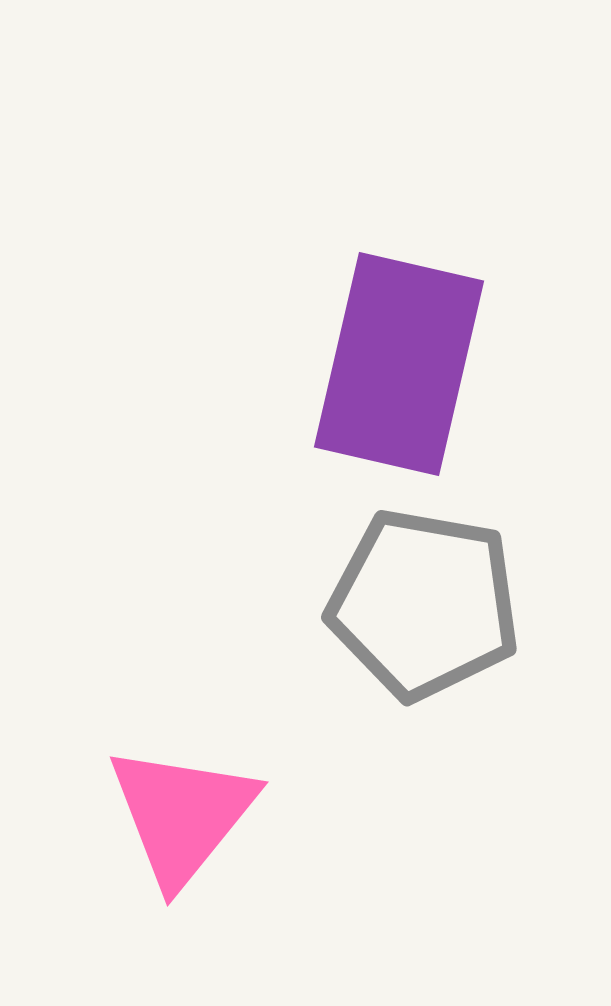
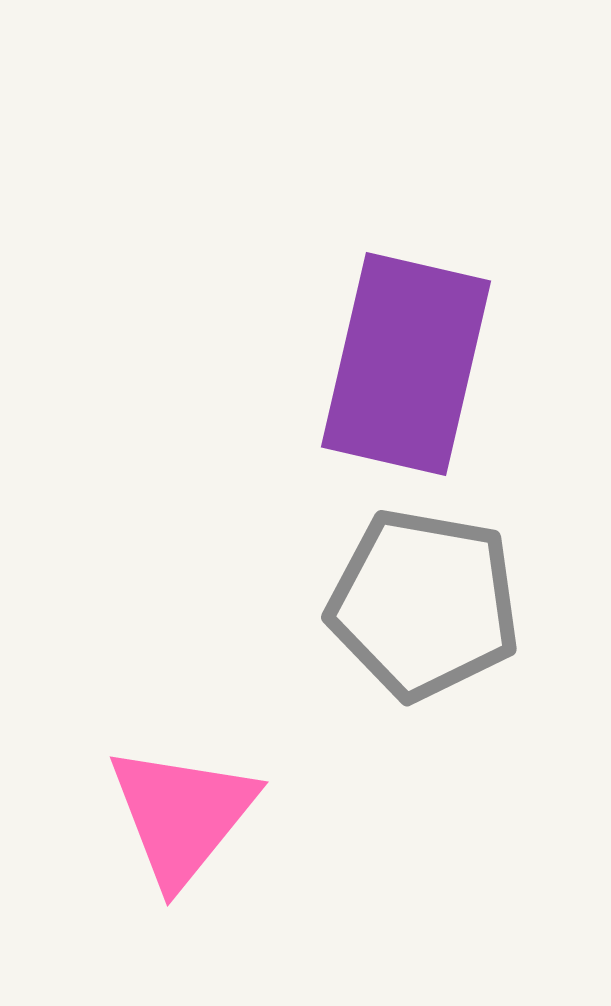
purple rectangle: moved 7 px right
